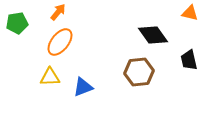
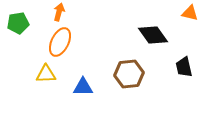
orange arrow: moved 1 px right; rotated 24 degrees counterclockwise
green pentagon: moved 1 px right
orange ellipse: rotated 12 degrees counterclockwise
black trapezoid: moved 5 px left, 7 px down
brown hexagon: moved 10 px left, 2 px down
yellow triangle: moved 4 px left, 3 px up
blue triangle: rotated 20 degrees clockwise
